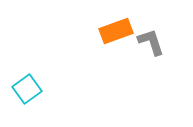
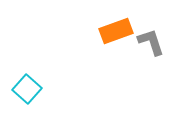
cyan square: rotated 12 degrees counterclockwise
